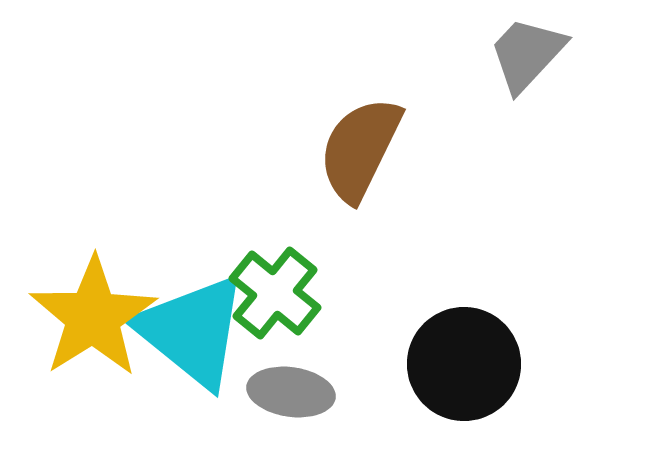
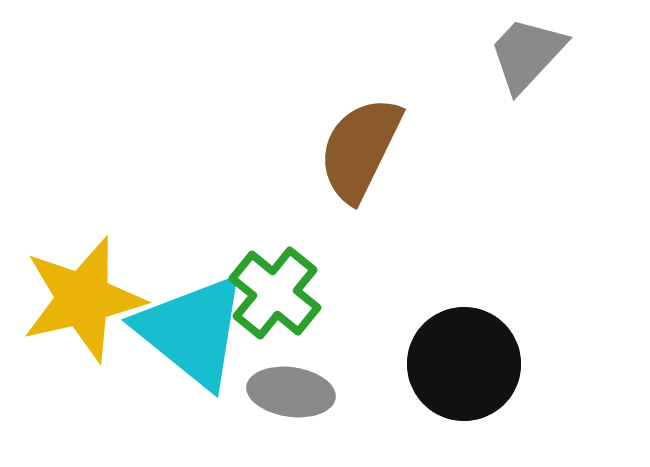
yellow star: moved 10 px left, 18 px up; rotated 19 degrees clockwise
